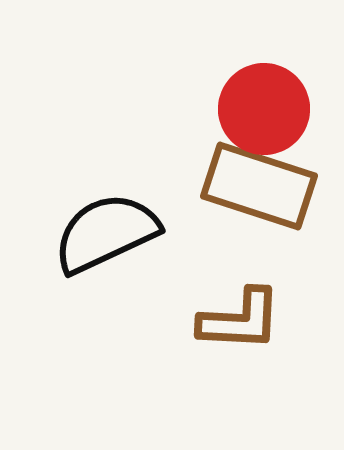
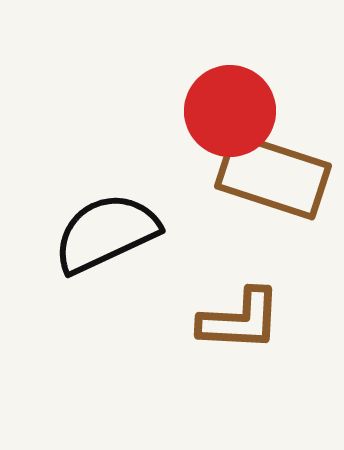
red circle: moved 34 px left, 2 px down
brown rectangle: moved 14 px right, 10 px up
